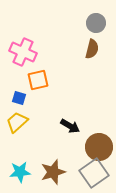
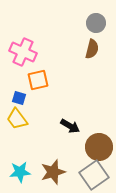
yellow trapezoid: moved 3 px up; rotated 85 degrees counterclockwise
gray square: moved 2 px down
